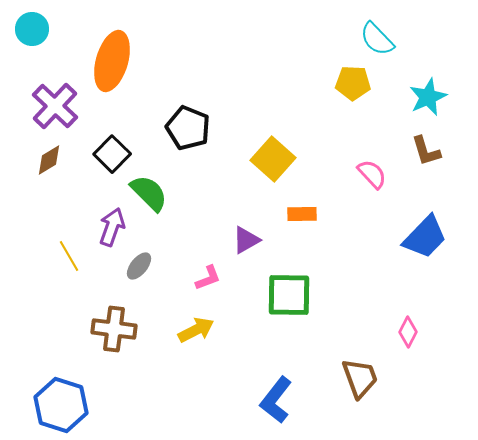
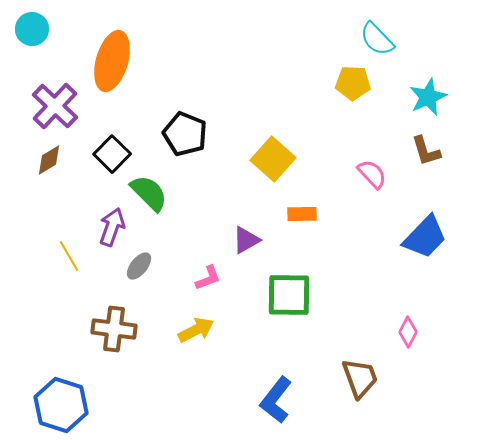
black pentagon: moved 3 px left, 6 px down
